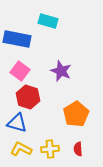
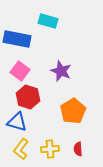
orange pentagon: moved 3 px left, 3 px up
blue triangle: moved 1 px up
yellow L-shape: rotated 80 degrees counterclockwise
